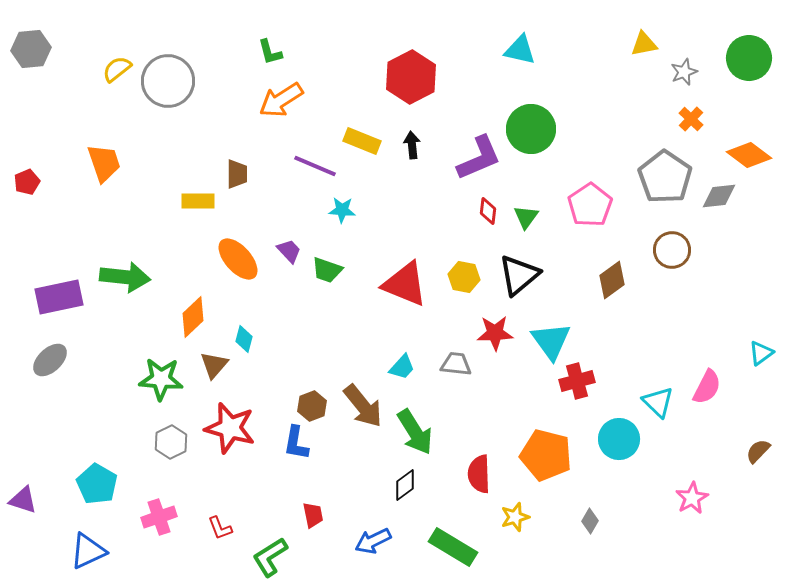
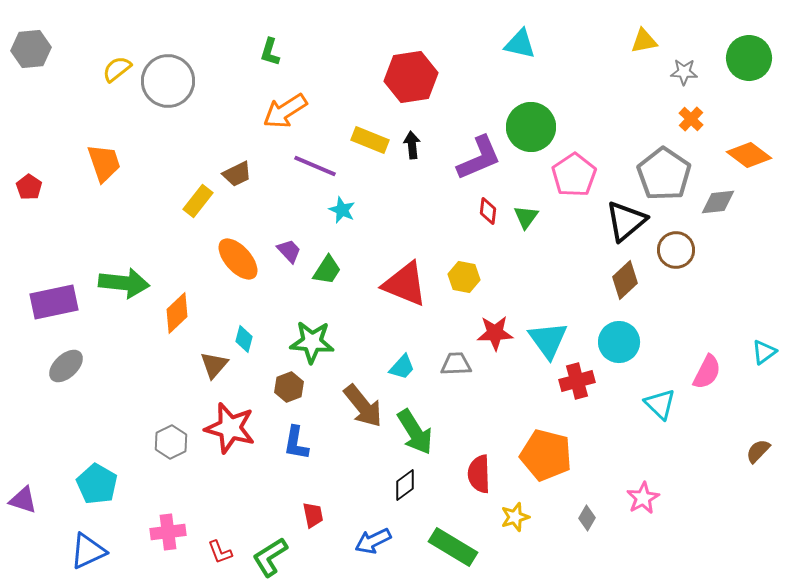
yellow triangle at (644, 44): moved 3 px up
cyan triangle at (520, 50): moved 6 px up
green L-shape at (270, 52): rotated 32 degrees clockwise
gray star at (684, 72): rotated 24 degrees clockwise
red hexagon at (411, 77): rotated 18 degrees clockwise
orange arrow at (281, 100): moved 4 px right, 11 px down
green circle at (531, 129): moved 2 px up
yellow rectangle at (362, 141): moved 8 px right, 1 px up
brown trapezoid at (237, 174): rotated 64 degrees clockwise
gray pentagon at (665, 177): moved 1 px left, 3 px up
red pentagon at (27, 182): moved 2 px right, 5 px down; rotated 15 degrees counterclockwise
gray diamond at (719, 196): moved 1 px left, 6 px down
yellow rectangle at (198, 201): rotated 52 degrees counterclockwise
pink pentagon at (590, 205): moved 16 px left, 30 px up
cyan star at (342, 210): rotated 20 degrees clockwise
brown circle at (672, 250): moved 4 px right
green trapezoid at (327, 270): rotated 76 degrees counterclockwise
black triangle at (519, 275): moved 107 px right, 54 px up
green arrow at (125, 277): moved 1 px left, 6 px down
brown diamond at (612, 280): moved 13 px right; rotated 6 degrees counterclockwise
purple rectangle at (59, 297): moved 5 px left, 5 px down
orange diamond at (193, 317): moved 16 px left, 4 px up
cyan triangle at (551, 341): moved 3 px left, 1 px up
cyan triangle at (761, 353): moved 3 px right, 1 px up
gray ellipse at (50, 360): moved 16 px right, 6 px down
gray trapezoid at (456, 364): rotated 8 degrees counterclockwise
green star at (161, 379): moved 151 px right, 37 px up
pink semicircle at (707, 387): moved 15 px up
cyan triangle at (658, 402): moved 2 px right, 2 px down
brown hexagon at (312, 406): moved 23 px left, 19 px up
cyan circle at (619, 439): moved 97 px up
pink star at (692, 498): moved 49 px left
pink cross at (159, 517): moved 9 px right, 15 px down; rotated 12 degrees clockwise
gray diamond at (590, 521): moved 3 px left, 3 px up
red L-shape at (220, 528): moved 24 px down
